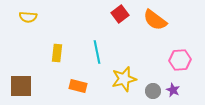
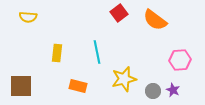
red square: moved 1 px left, 1 px up
